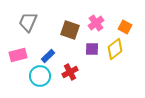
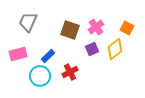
pink cross: moved 4 px down
orange square: moved 2 px right, 1 px down
purple square: rotated 24 degrees counterclockwise
pink rectangle: moved 1 px up
